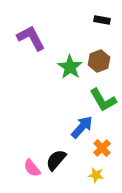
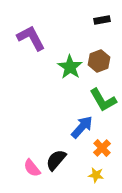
black rectangle: rotated 21 degrees counterclockwise
